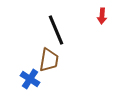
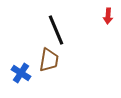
red arrow: moved 6 px right
blue cross: moved 9 px left, 6 px up
